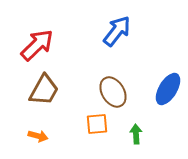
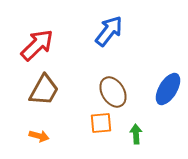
blue arrow: moved 8 px left
orange square: moved 4 px right, 1 px up
orange arrow: moved 1 px right
